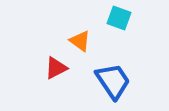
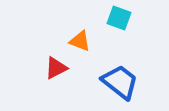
orange triangle: rotated 15 degrees counterclockwise
blue trapezoid: moved 7 px right, 1 px down; rotated 18 degrees counterclockwise
